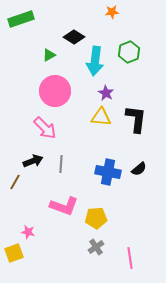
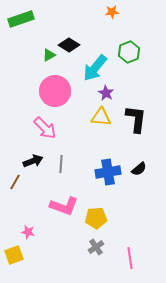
black diamond: moved 5 px left, 8 px down
cyan arrow: moved 7 px down; rotated 32 degrees clockwise
blue cross: rotated 20 degrees counterclockwise
yellow square: moved 2 px down
